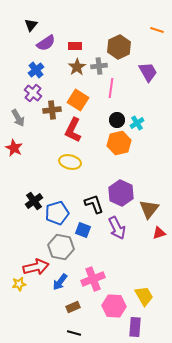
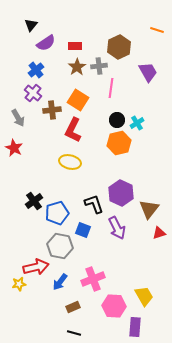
gray hexagon: moved 1 px left, 1 px up
